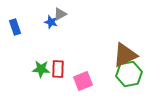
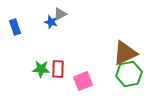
brown triangle: moved 2 px up
